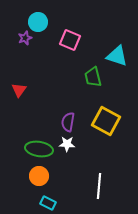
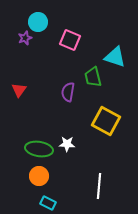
cyan triangle: moved 2 px left, 1 px down
purple semicircle: moved 30 px up
